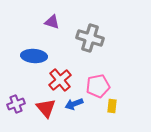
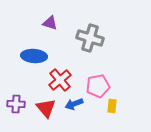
purple triangle: moved 2 px left, 1 px down
purple cross: rotated 24 degrees clockwise
